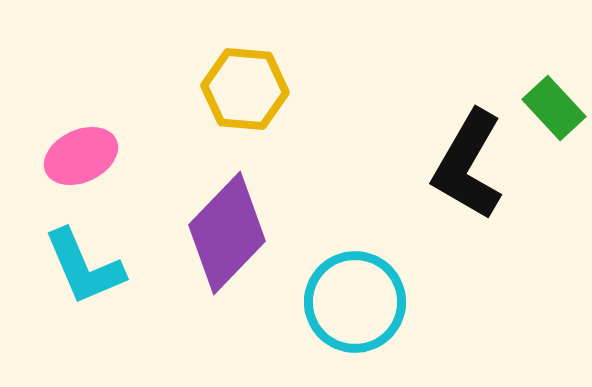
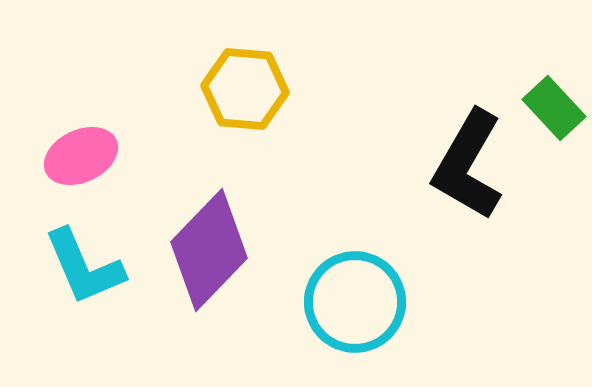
purple diamond: moved 18 px left, 17 px down
